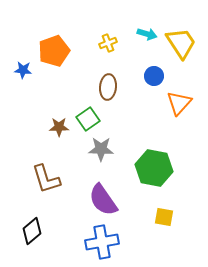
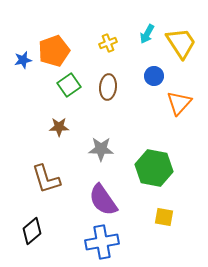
cyan arrow: rotated 102 degrees clockwise
blue star: moved 10 px up; rotated 18 degrees counterclockwise
green square: moved 19 px left, 34 px up
